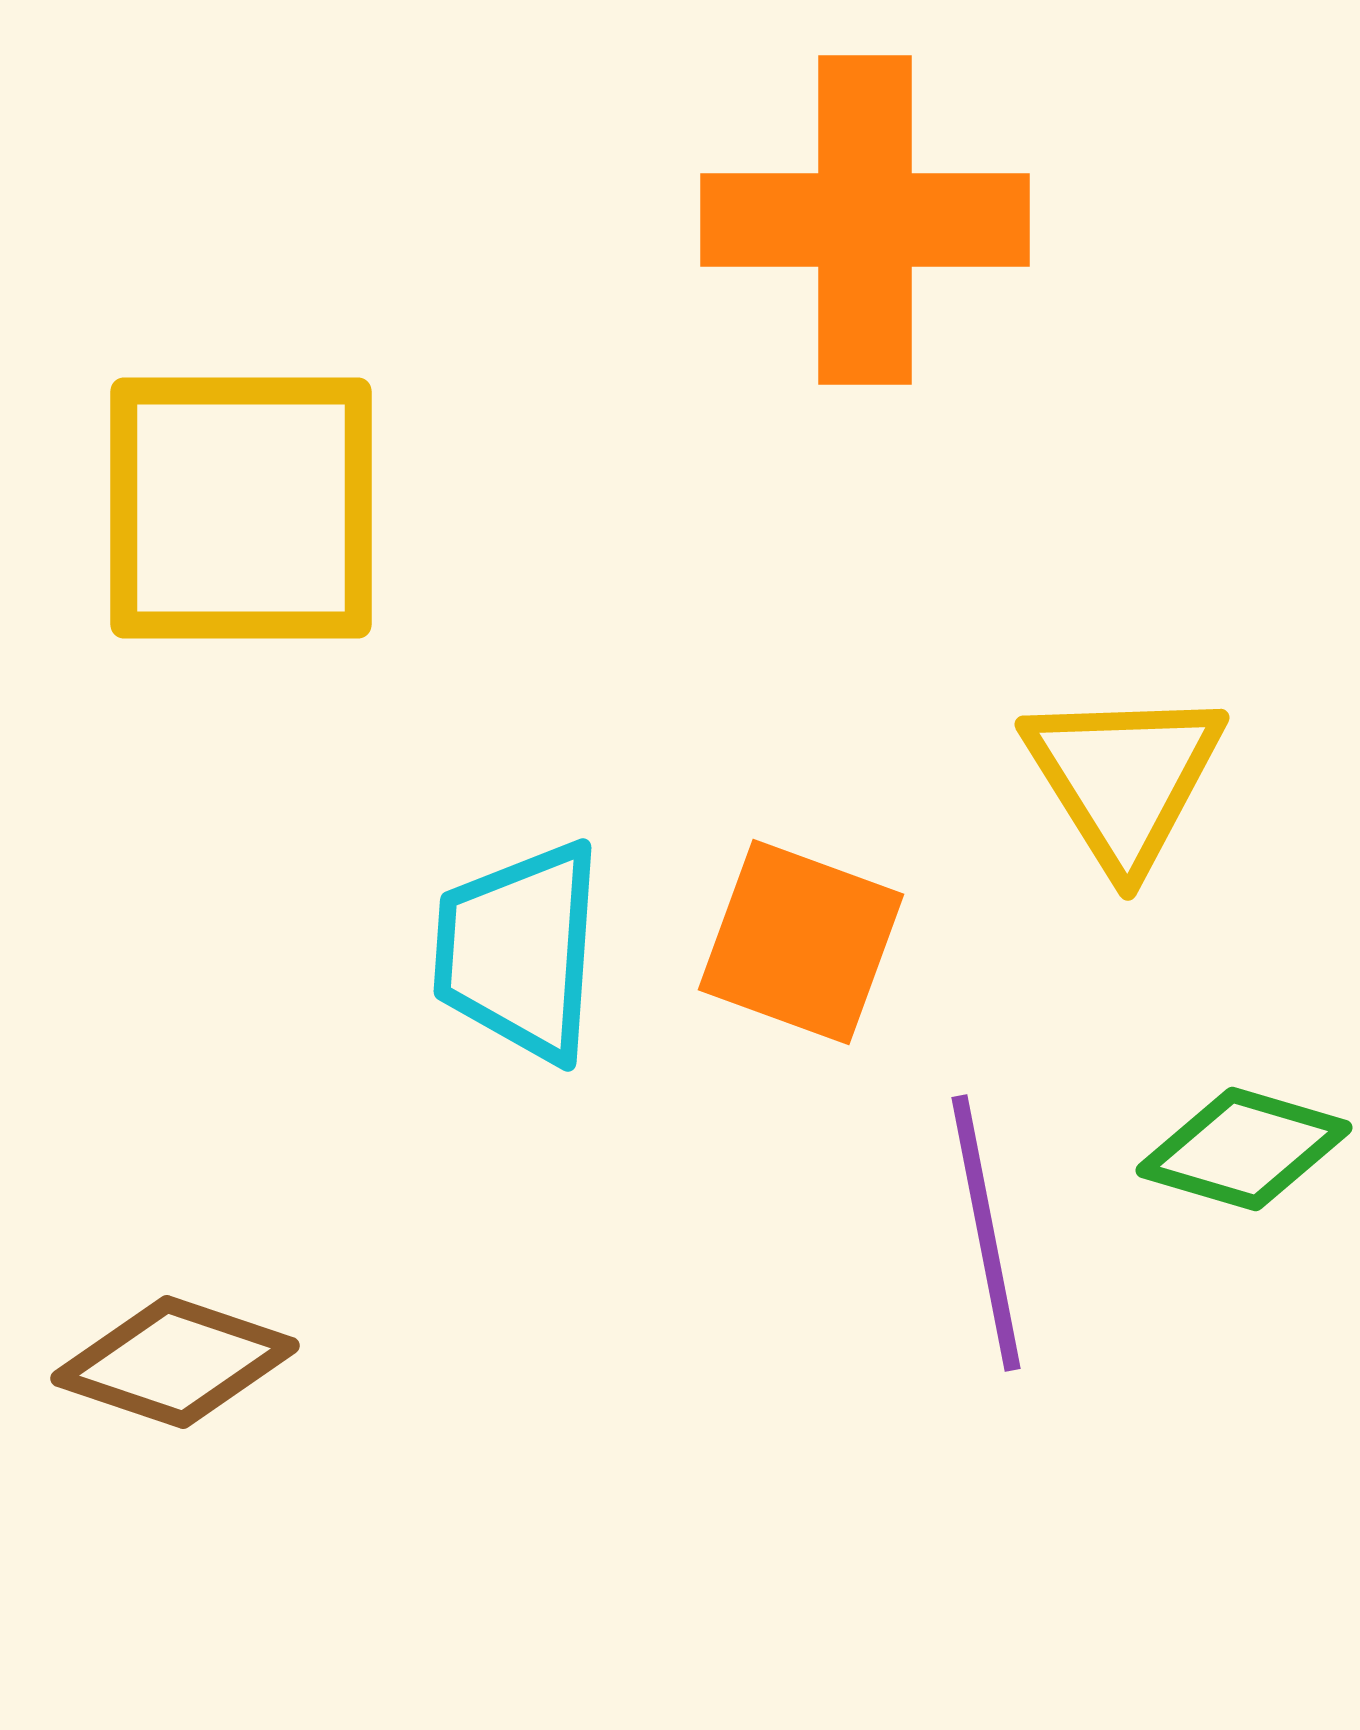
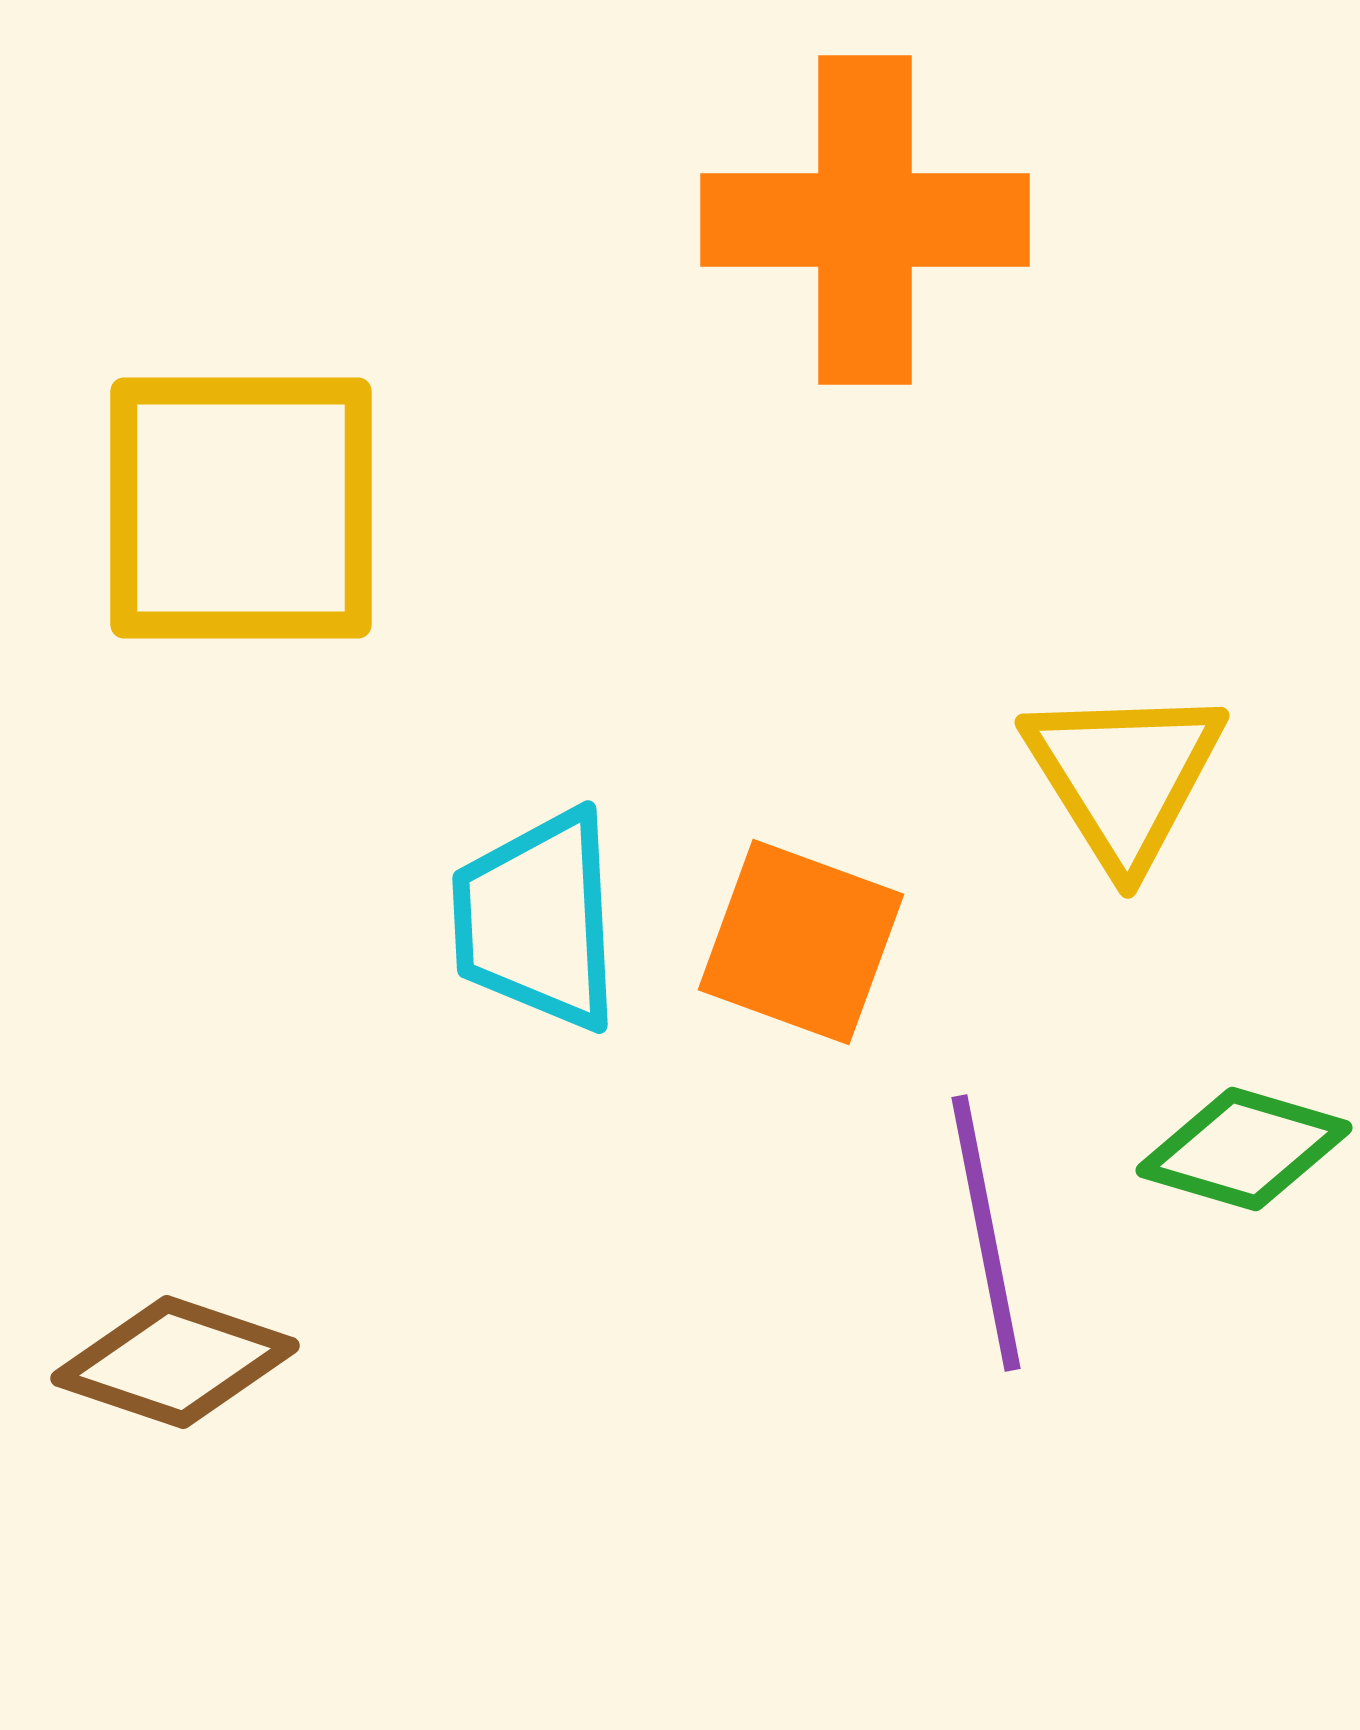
yellow triangle: moved 2 px up
cyan trapezoid: moved 18 px right, 31 px up; rotated 7 degrees counterclockwise
